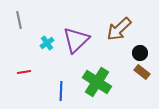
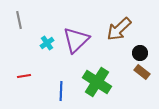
red line: moved 4 px down
